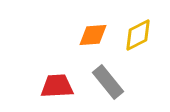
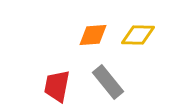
yellow diamond: rotated 28 degrees clockwise
red trapezoid: rotated 76 degrees counterclockwise
